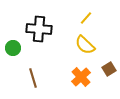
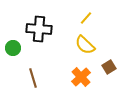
brown square: moved 2 px up
